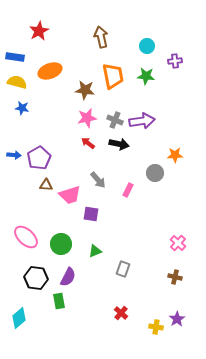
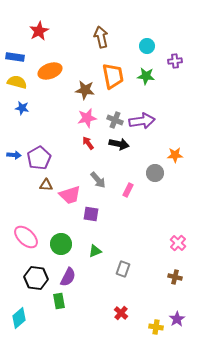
red arrow: rotated 16 degrees clockwise
